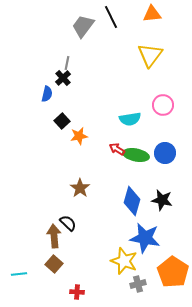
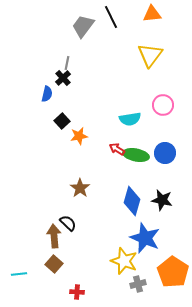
blue star: rotated 12 degrees clockwise
